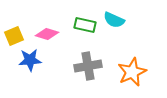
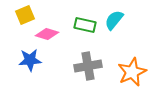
cyan semicircle: rotated 105 degrees clockwise
yellow square: moved 11 px right, 21 px up
